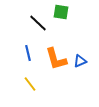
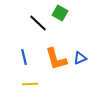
green square: moved 1 px left, 1 px down; rotated 21 degrees clockwise
blue line: moved 4 px left, 4 px down
blue triangle: moved 3 px up
yellow line: rotated 56 degrees counterclockwise
